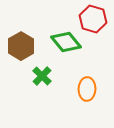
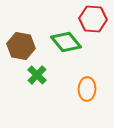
red hexagon: rotated 12 degrees counterclockwise
brown hexagon: rotated 20 degrees counterclockwise
green cross: moved 5 px left, 1 px up
